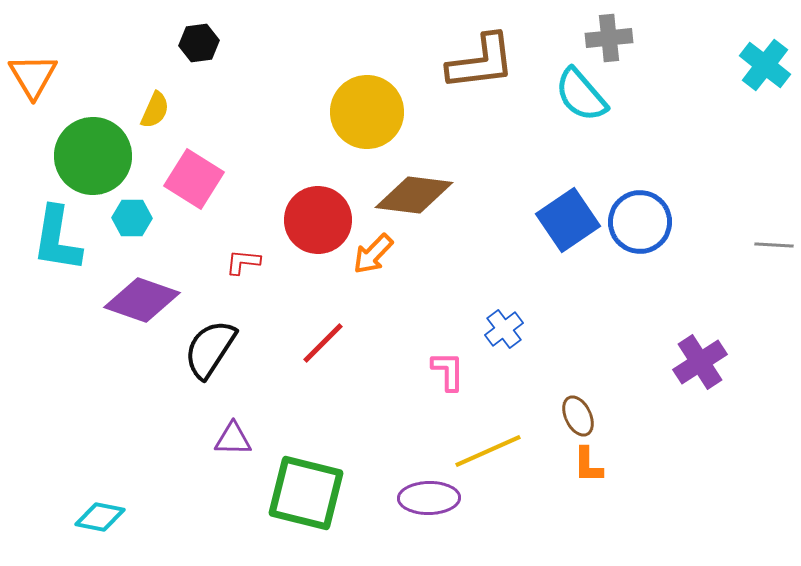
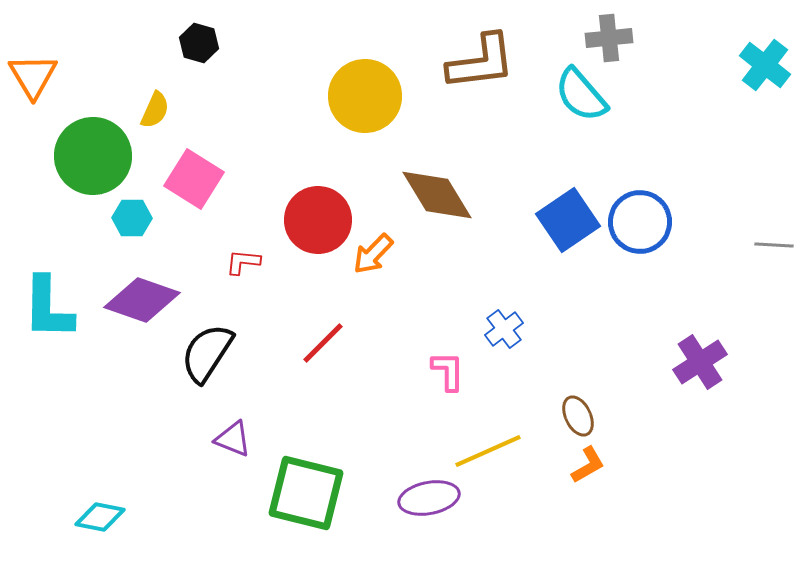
black hexagon: rotated 24 degrees clockwise
yellow circle: moved 2 px left, 16 px up
brown diamond: moved 23 px right; rotated 52 degrees clockwise
cyan L-shape: moved 9 px left, 69 px down; rotated 8 degrees counterclockwise
black semicircle: moved 3 px left, 4 px down
purple triangle: rotated 21 degrees clockwise
orange L-shape: rotated 120 degrees counterclockwise
purple ellipse: rotated 10 degrees counterclockwise
